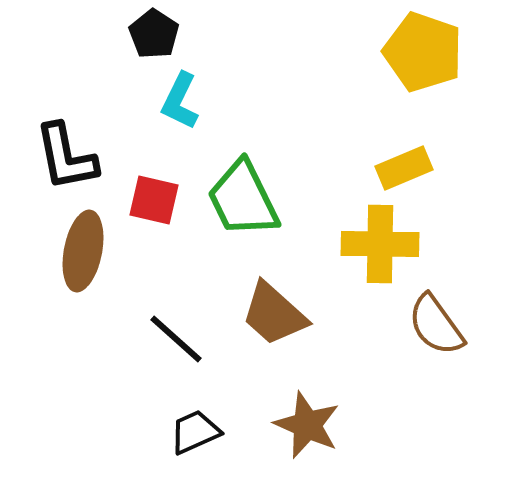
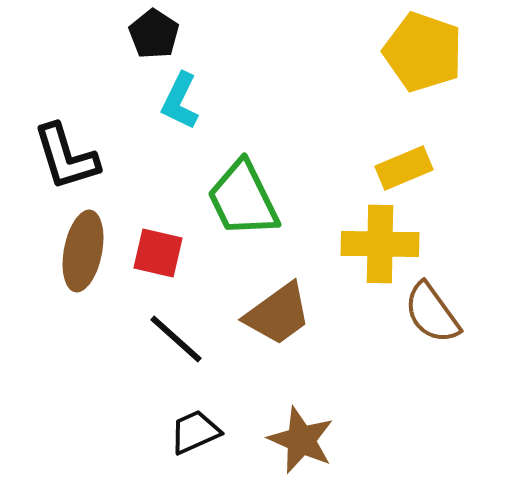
black L-shape: rotated 6 degrees counterclockwise
red square: moved 4 px right, 53 px down
brown trapezoid: moved 4 px right; rotated 78 degrees counterclockwise
brown semicircle: moved 4 px left, 12 px up
brown star: moved 6 px left, 15 px down
